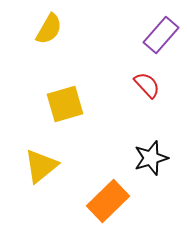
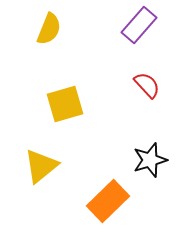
yellow semicircle: rotated 8 degrees counterclockwise
purple rectangle: moved 22 px left, 10 px up
black star: moved 1 px left, 2 px down
